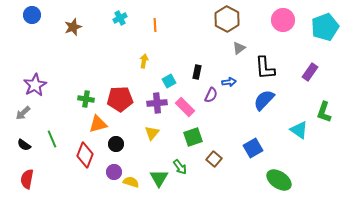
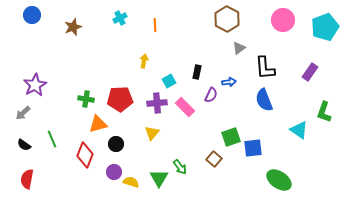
blue semicircle: rotated 65 degrees counterclockwise
green square: moved 38 px right
blue square: rotated 24 degrees clockwise
